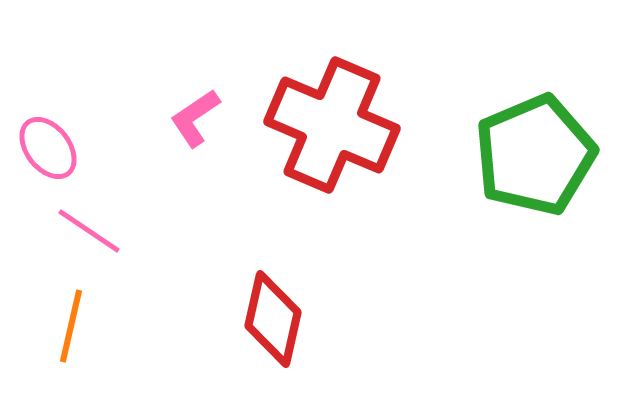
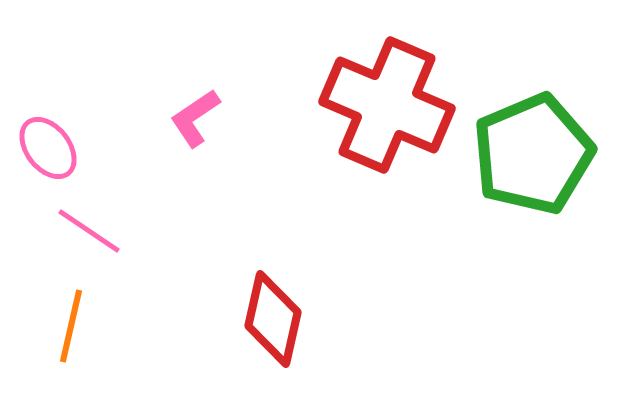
red cross: moved 55 px right, 20 px up
green pentagon: moved 2 px left, 1 px up
